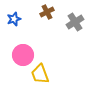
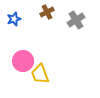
gray cross: moved 1 px right, 2 px up
pink circle: moved 6 px down
